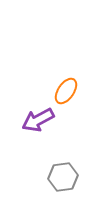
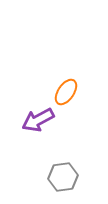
orange ellipse: moved 1 px down
